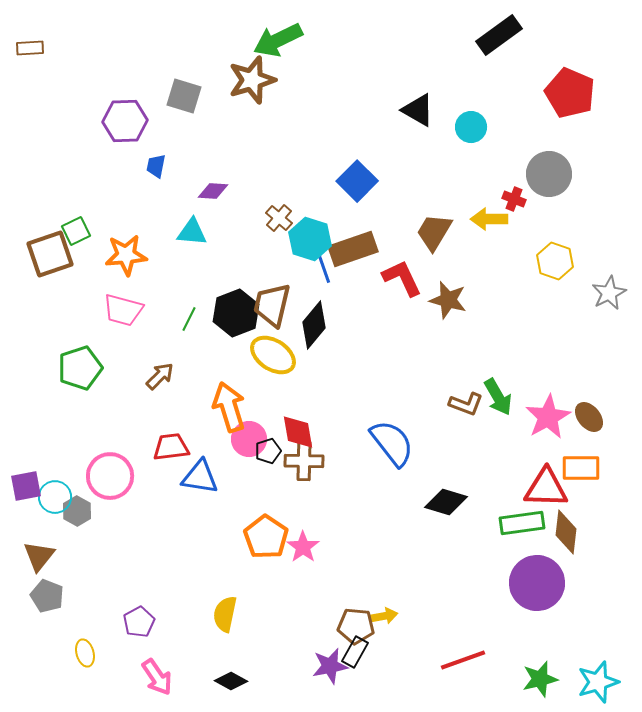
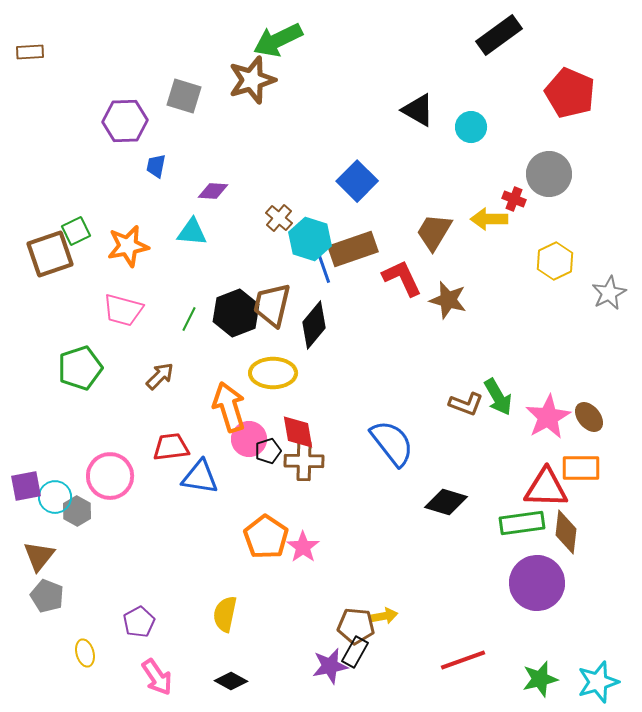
brown rectangle at (30, 48): moved 4 px down
orange star at (126, 255): moved 2 px right, 9 px up; rotated 6 degrees counterclockwise
yellow hexagon at (555, 261): rotated 15 degrees clockwise
yellow ellipse at (273, 355): moved 18 px down; rotated 33 degrees counterclockwise
